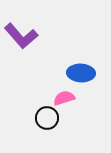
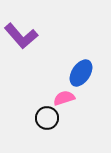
blue ellipse: rotated 60 degrees counterclockwise
